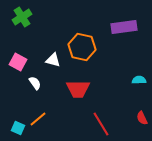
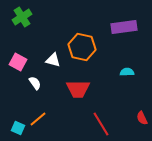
cyan semicircle: moved 12 px left, 8 px up
